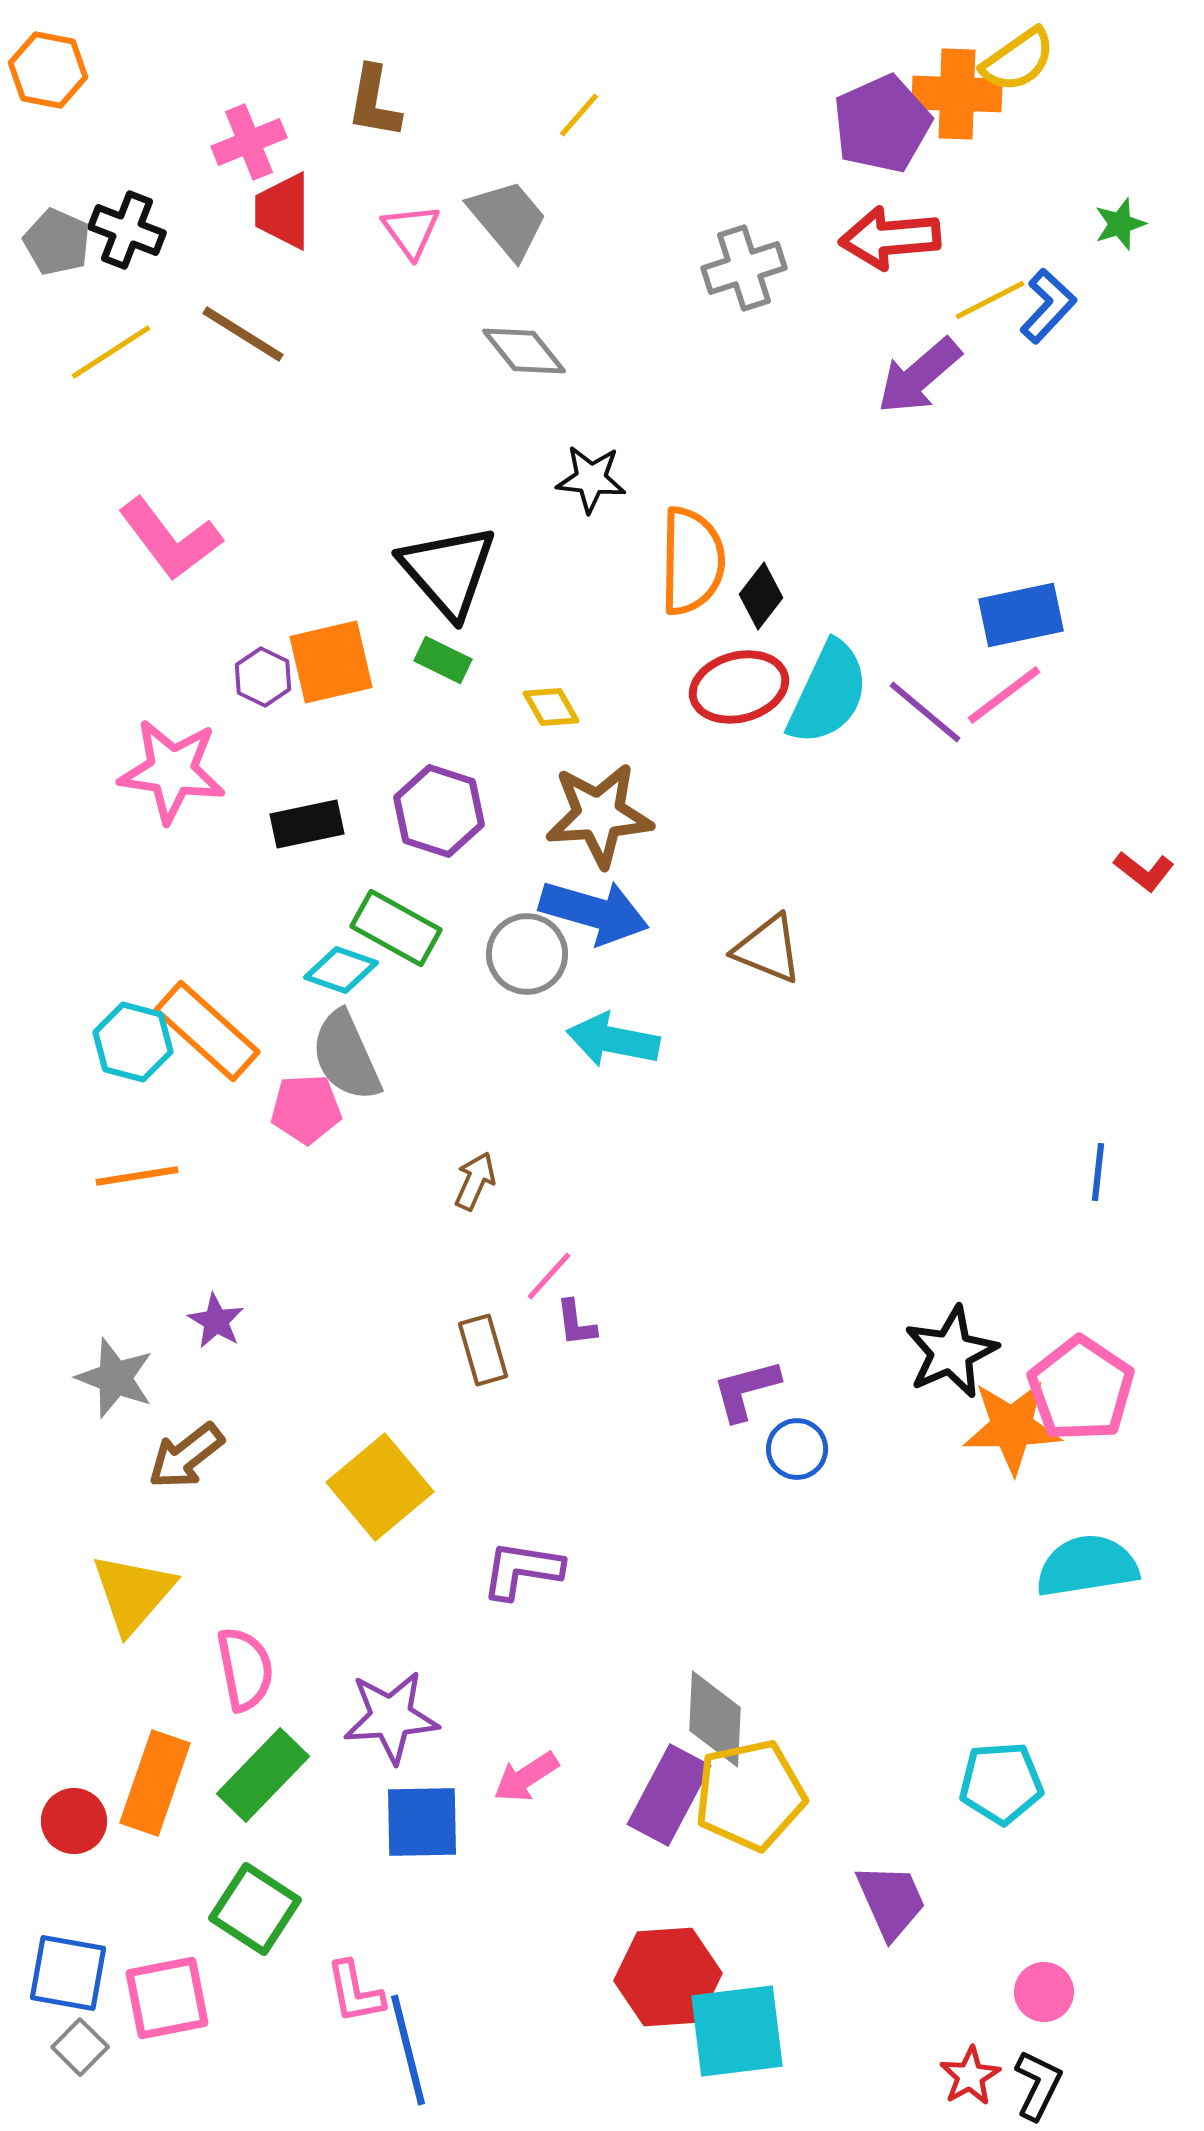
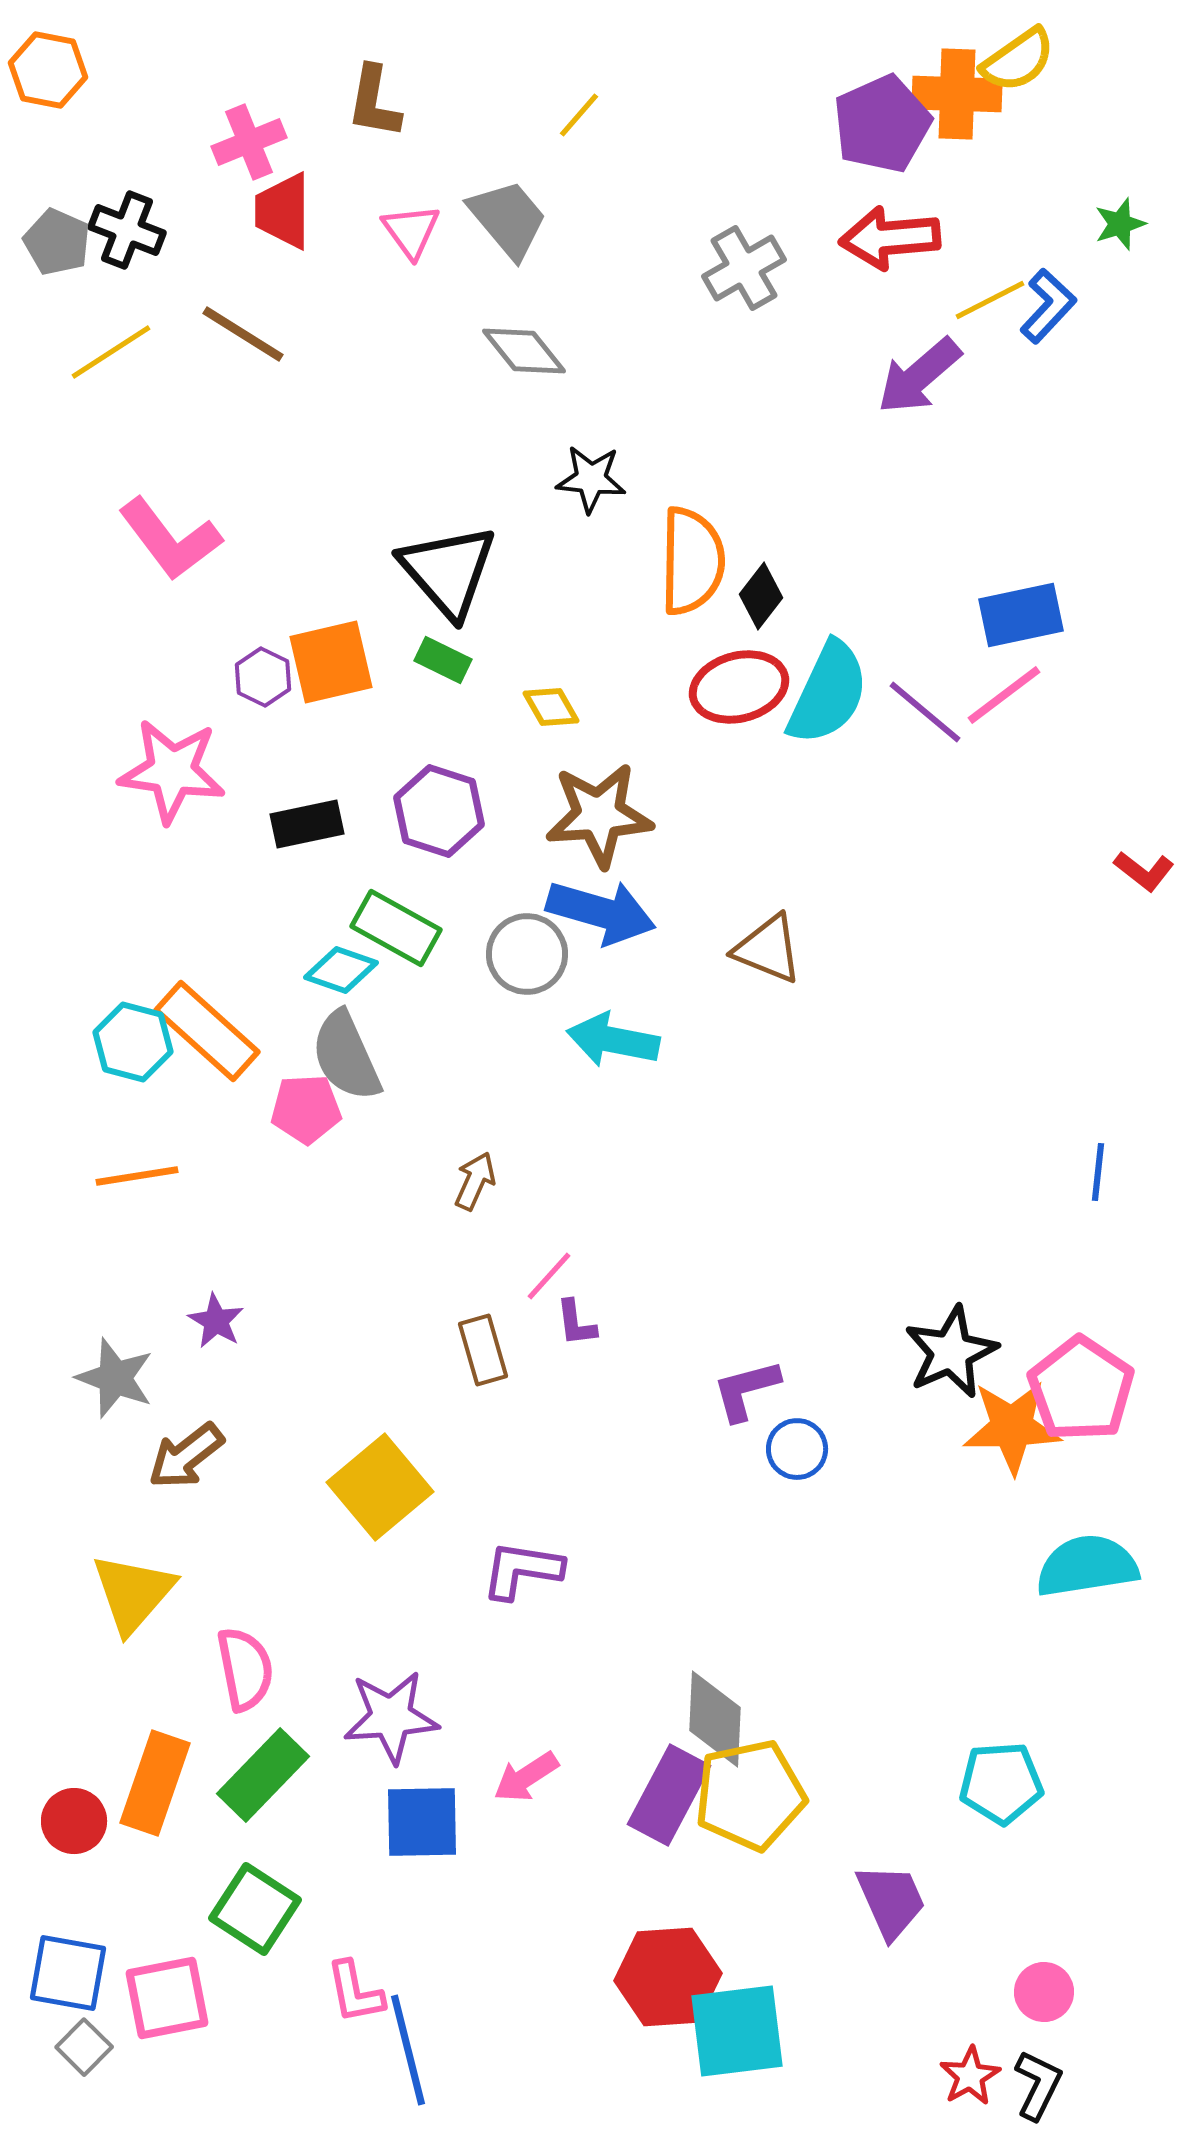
gray cross at (744, 268): rotated 12 degrees counterclockwise
blue arrow at (594, 912): moved 7 px right
gray square at (80, 2047): moved 4 px right
